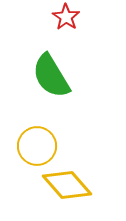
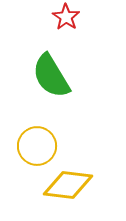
yellow diamond: moved 1 px right; rotated 42 degrees counterclockwise
